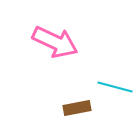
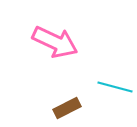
brown rectangle: moved 10 px left; rotated 16 degrees counterclockwise
